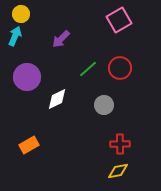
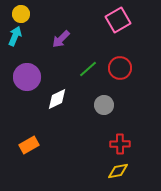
pink square: moved 1 px left
